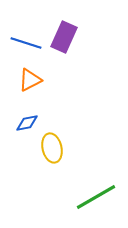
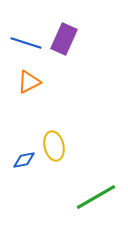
purple rectangle: moved 2 px down
orange triangle: moved 1 px left, 2 px down
blue diamond: moved 3 px left, 37 px down
yellow ellipse: moved 2 px right, 2 px up
